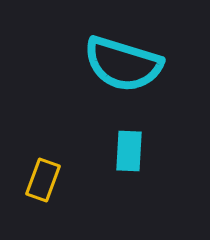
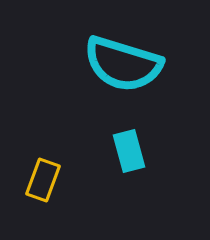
cyan rectangle: rotated 18 degrees counterclockwise
